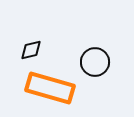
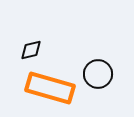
black circle: moved 3 px right, 12 px down
